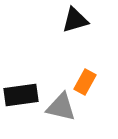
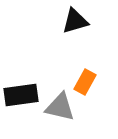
black triangle: moved 1 px down
gray triangle: moved 1 px left
